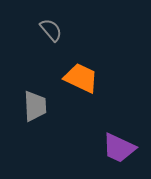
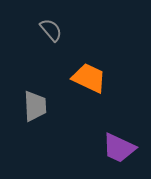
orange trapezoid: moved 8 px right
